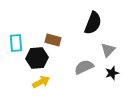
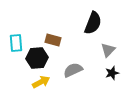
gray semicircle: moved 11 px left, 3 px down
